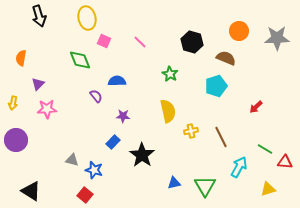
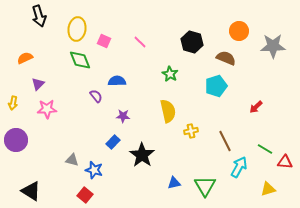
yellow ellipse: moved 10 px left, 11 px down; rotated 20 degrees clockwise
gray star: moved 4 px left, 8 px down
orange semicircle: moved 4 px right; rotated 56 degrees clockwise
brown line: moved 4 px right, 4 px down
